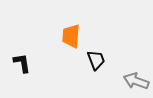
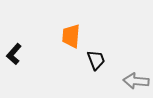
black L-shape: moved 8 px left, 9 px up; rotated 130 degrees counterclockwise
gray arrow: rotated 15 degrees counterclockwise
